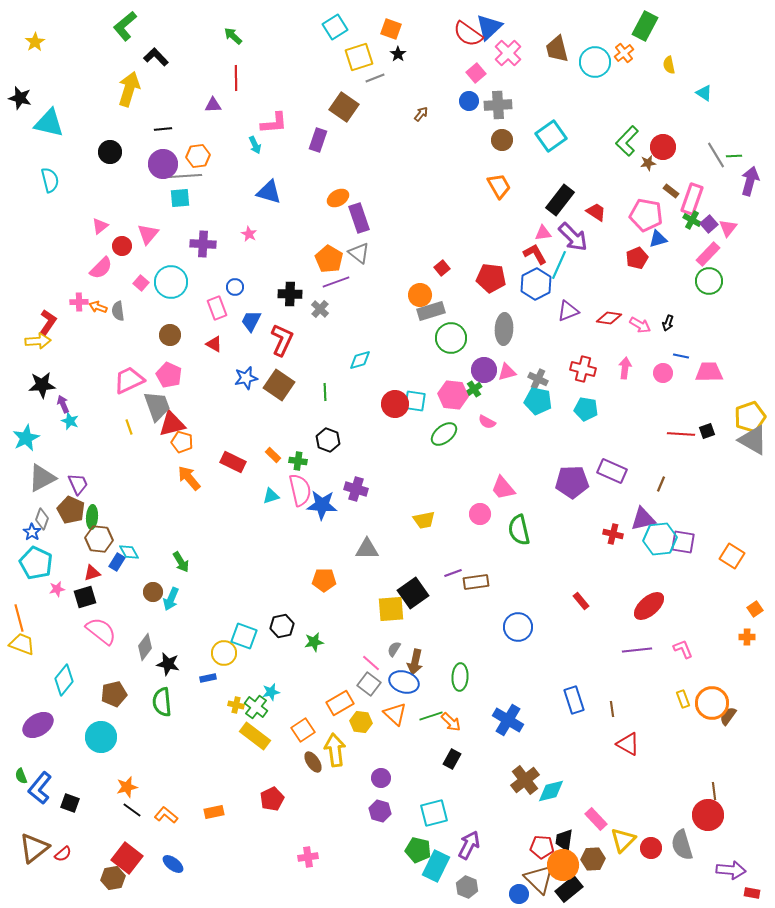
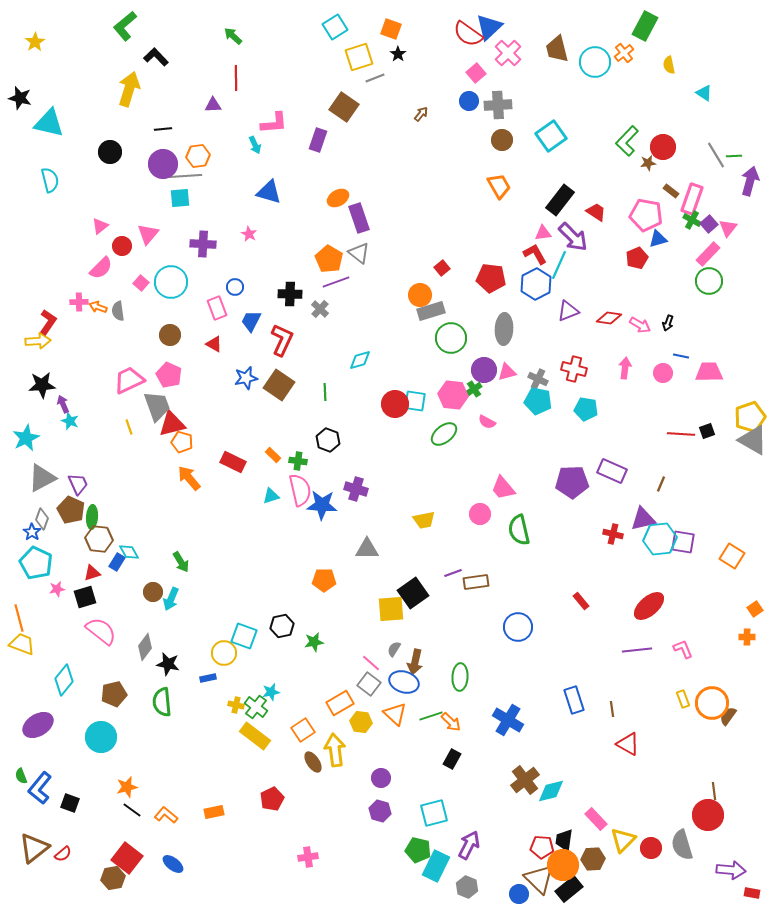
red cross at (583, 369): moved 9 px left
